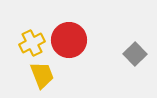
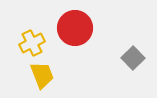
red circle: moved 6 px right, 12 px up
gray square: moved 2 px left, 4 px down
